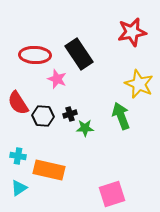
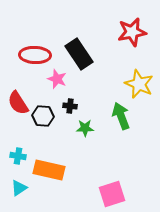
black cross: moved 8 px up; rotated 24 degrees clockwise
